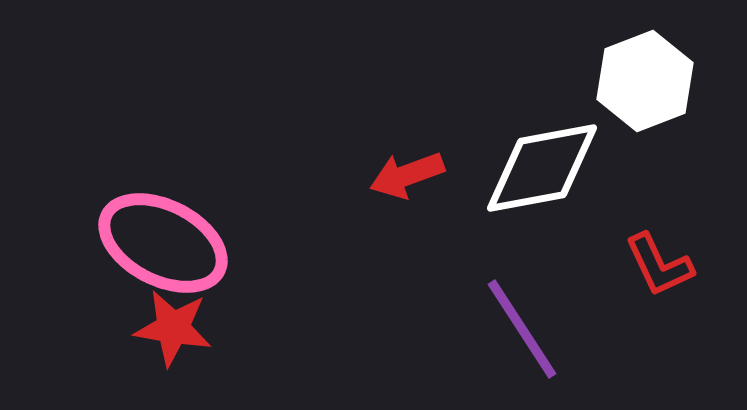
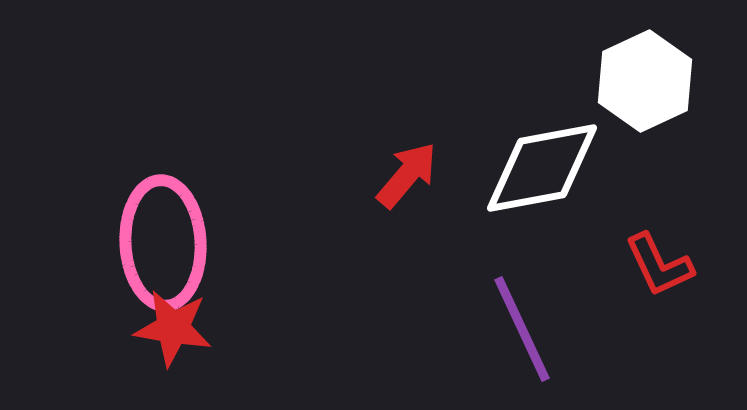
white hexagon: rotated 4 degrees counterclockwise
red arrow: rotated 150 degrees clockwise
pink ellipse: rotated 60 degrees clockwise
purple line: rotated 8 degrees clockwise
